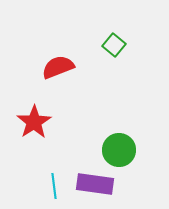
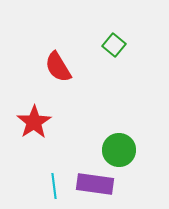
red semicircle: rotated 100 degrees counterclockwise
